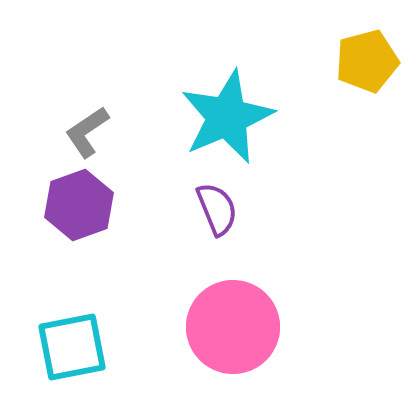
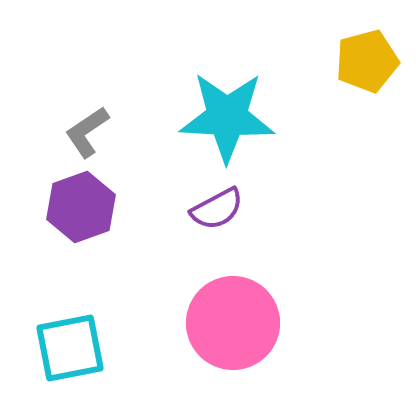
cyan star: rotated 26 degrees clockwise
purple hexagon: moved 2 px right, 2 px down
purple semicircle: rotated 84 degrees clockwise
pink circle: moved 4 px up
cyan square: moved 2 px left, 1 px down
